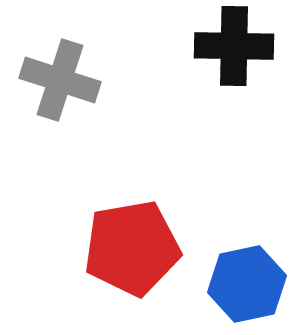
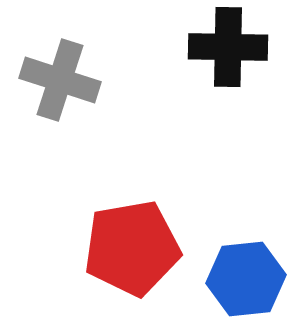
black cross: moved 6 px left, 1 px down
blue hexagon: moved 1 px left, 5 px up; rotated 6 degrees clockwise
